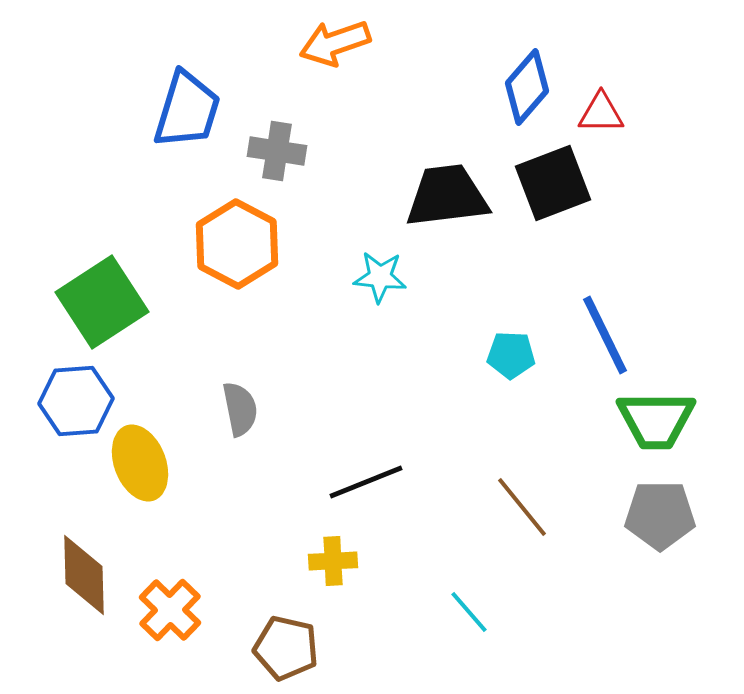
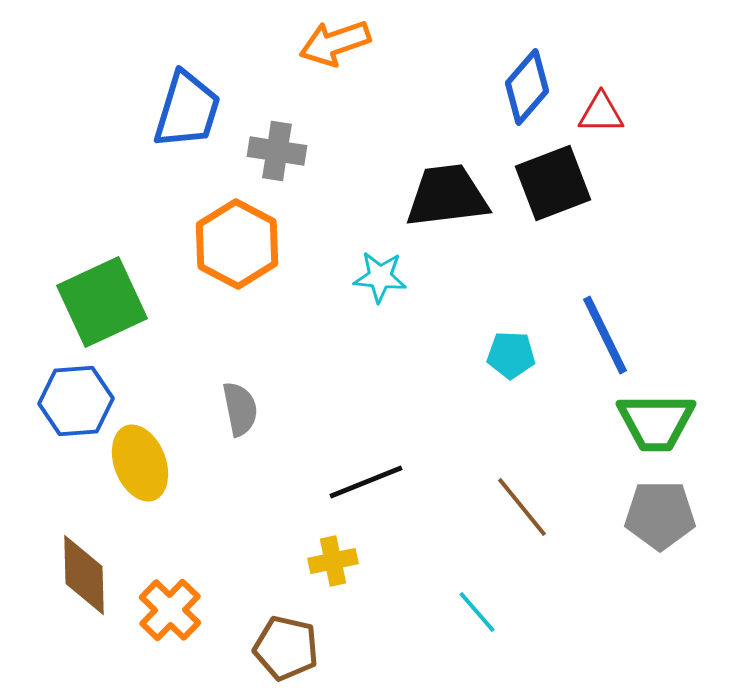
green square: rotated 8 degrees clockwise
green trapezoid: moved 2 px down
yellow cross: rotated 9 degrees counterclockwise
cyan line: moved 8 px right
